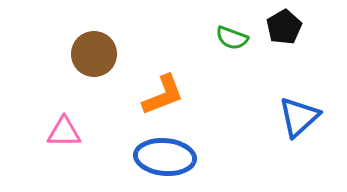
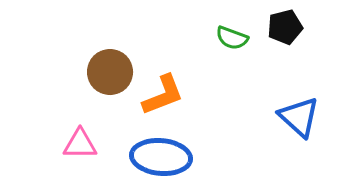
black pentagon: moved 1 px right; rotated 16 degrees clockwise
brown circle: moved 16 px right, 18 px down
blue triangle: rotated 36 degrees counterclockwise
pink triangle: moved 16 px right, 12 px down
blue ellipse: moved 4 px left
